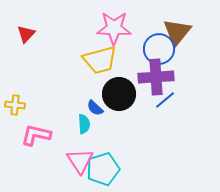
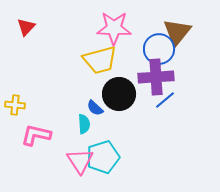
red triangle: moved 7 px up
cyan pentagon: moved 12 px up
